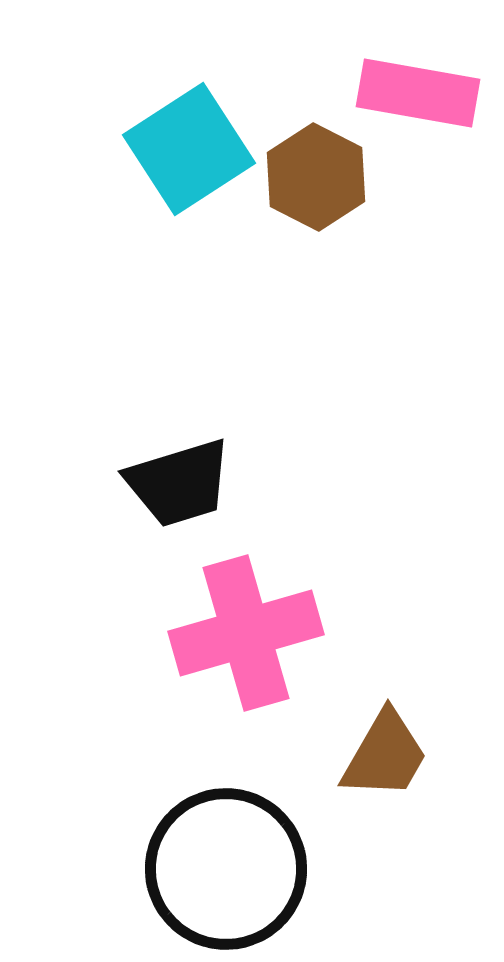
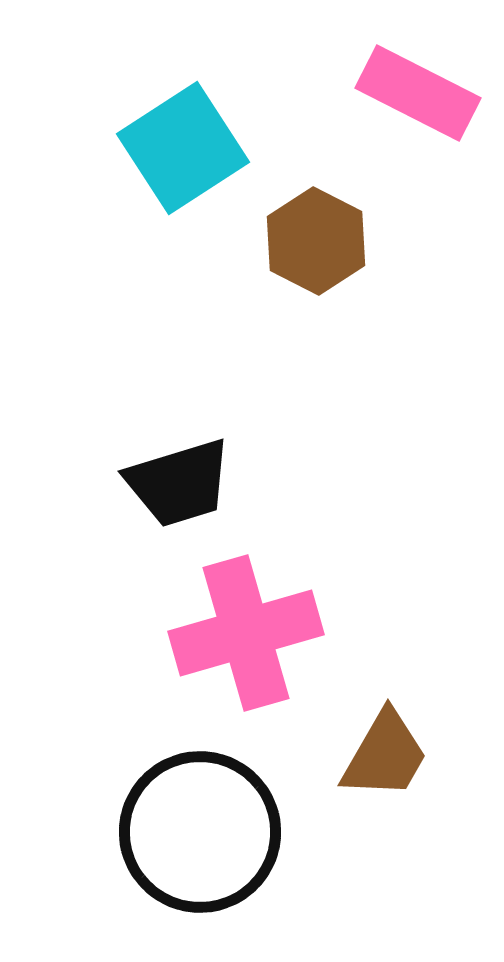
pink rectangle: rotated 17 degrees clockwise
cyan square: moved 6 px left, 1 px up
brown hexagon: moved 64 px down
black circle: moved 26 px left, 37 px up
